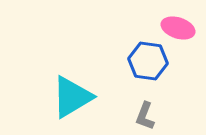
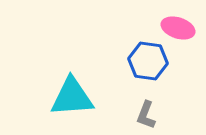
cyan triangle: rotated 27 degrees clockwise
gray L-shape: moved 1 px right, 1 px up
